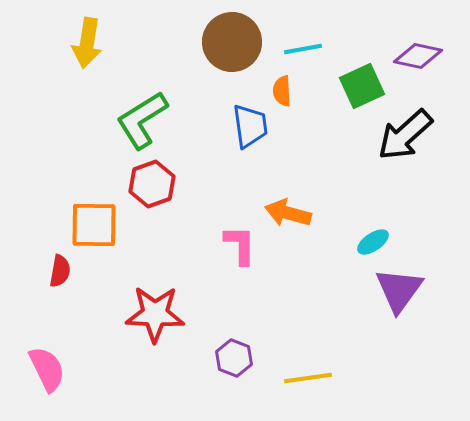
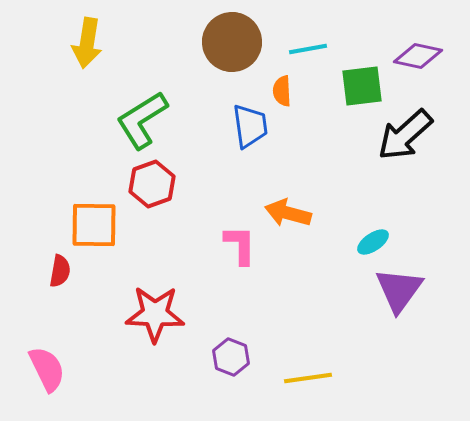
cyan line: moved 5 px right
green square: rotated 18 degrees clockwise
purple hexagon: moved 3 px left, 1 px up
